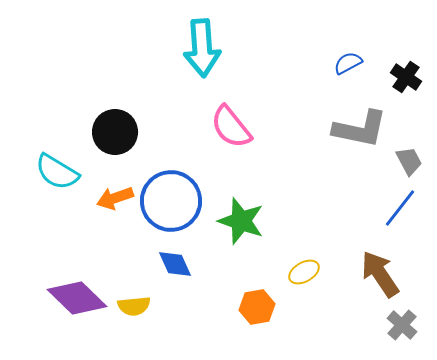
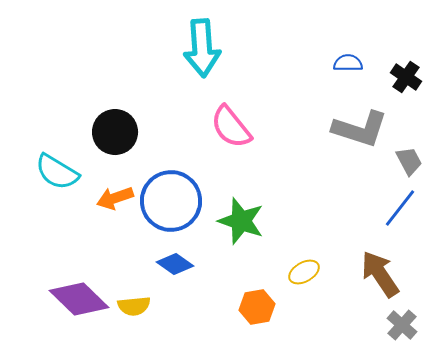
blue semicircle: rotated 28 degrees clockwise
gray L-shape: rotated 6 degrees clockwise
blue diamond: rotated 30 degrees counterclockwise
purple diamond: moved 2 px right, 1 px down
